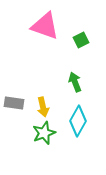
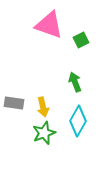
pink triangle: moved 4 px right, 1 px up
